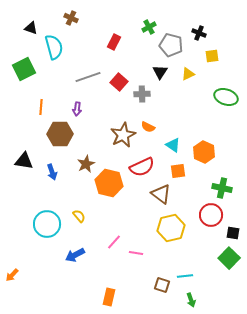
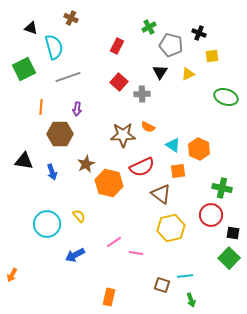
red rectangle at (114, 42): moved 3 px right, 4 px down
gray line at (88, 77): moved 20 px left
brown star at (123, 135): rotated 25 degrees clockwise
orange hexagon at (204, 152): moved 5 px left, 3 px up
pink line at (114, 242): rotated 14 degrees clockwise
orange arrow at (12, 275): rotated 16 degrees counterclockwise
